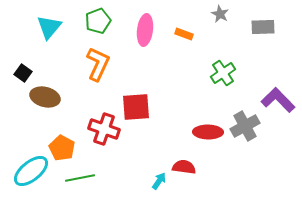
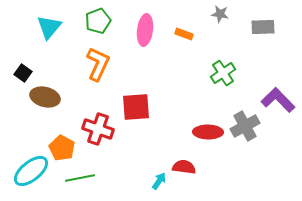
gray star: rotated 18 degrees counterclockwise
red cross: moved 6 px left
